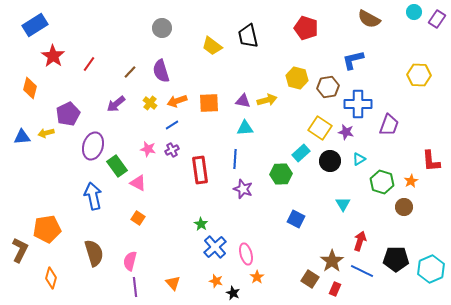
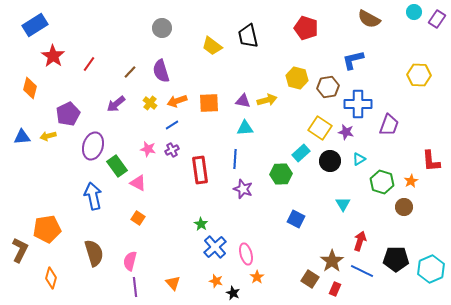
yellow arrow at (46, 133): moved 2 px right, 3 px down
